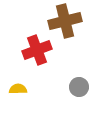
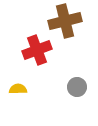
gray circle: moved 2 px left
